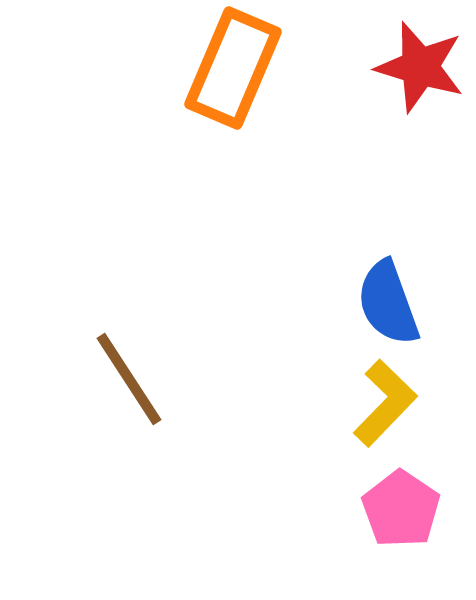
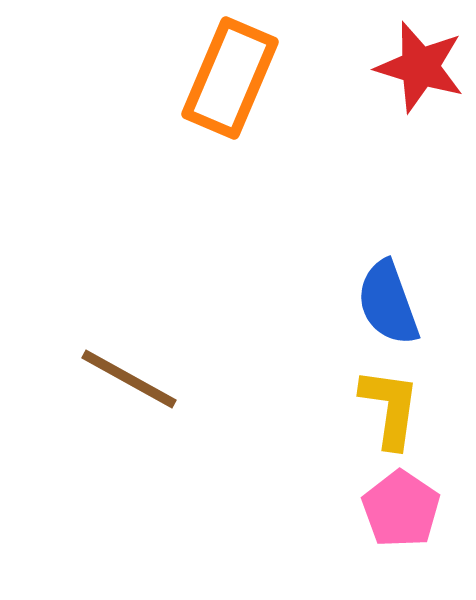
orange rectangle: moved 3 px left, 10 px down
brown line: rotated 28 degrees counterclockwise
yellow L-shape: moved 5 px right, 5 px down; rotated 36 degrees counterclockwise
